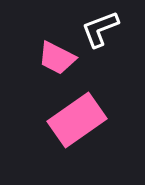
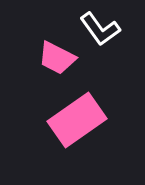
white L-shape: rotated 105 degrees counterclockwise
